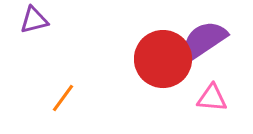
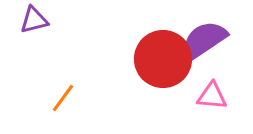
pink triangle: moved 2 px up
